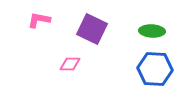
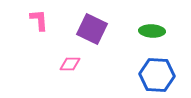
pink L-shape: rotated 75 degrees clockwise
blue hexagon: moved 2 px right, 6 px down
